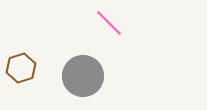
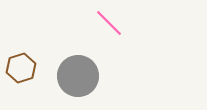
gray circle: moved 5 px left
